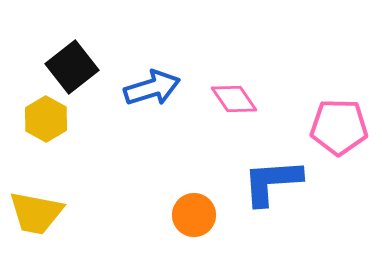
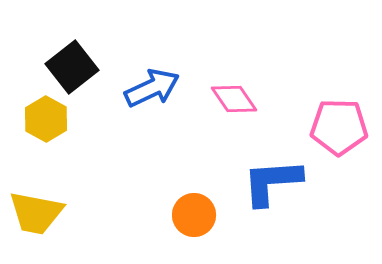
blue arrow: rotated 8 degrees counterclockwise
